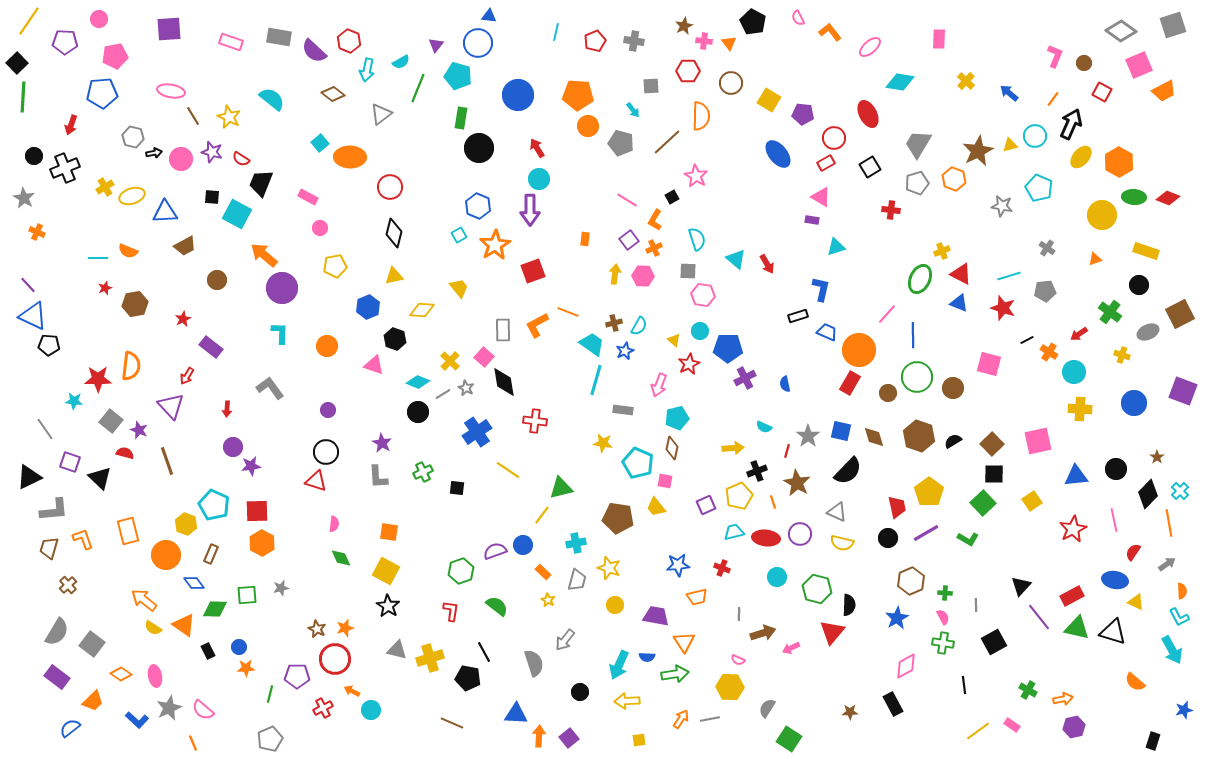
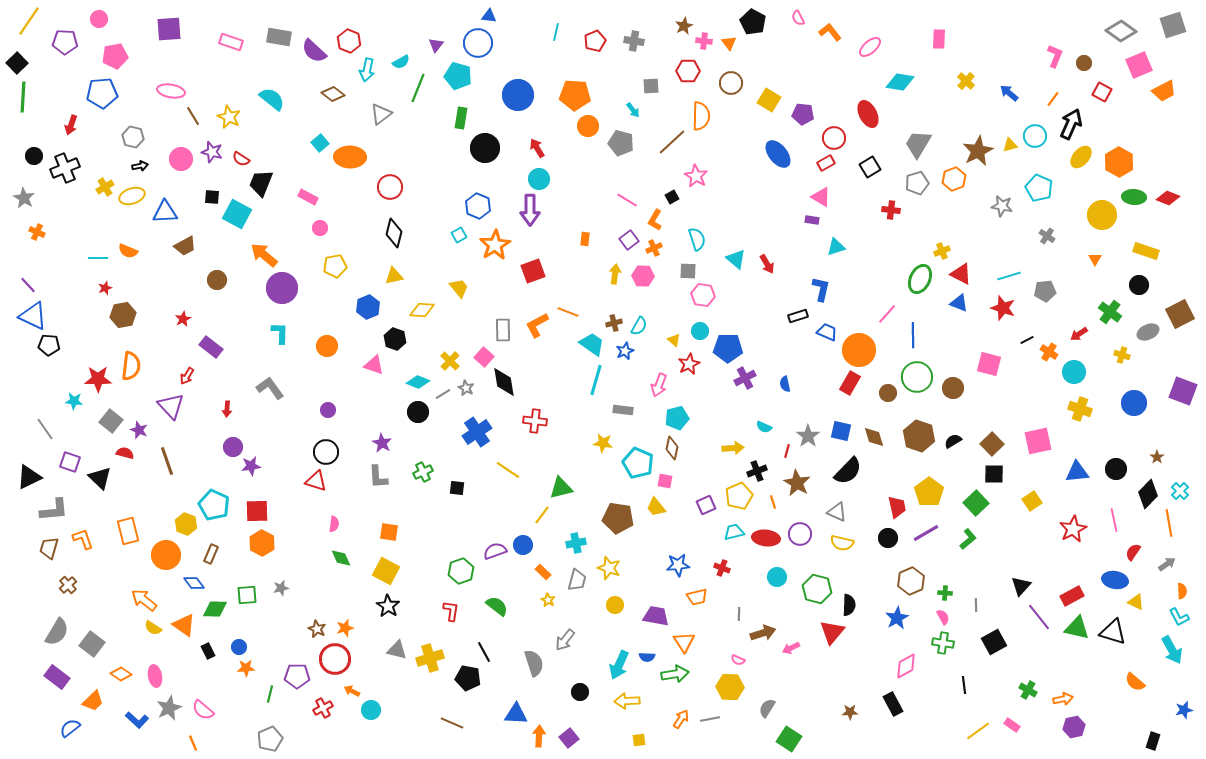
orange pentagon at (578, 95): moved 3 px left
brown line at (667, 142): moved 5 px right
black circle at (479, 148): moved 6 px right
black arrow at (154, 153): moved 14 px left, 13 px down
orange hexagon at (954, 179): rotated 20 degrees clockwise
gray cross at (1047, 248): moved 12 px up
orange triangle at (1095, 259): rotated 40 degrees counterclockwise
brown hexagon at (135, 304): moved 12 px left, 11 px down
yellow cross at (1080, 409): rotated 15 degrees clockwise
blue triangle at (1076, 476): moved 1 px right, 4 px up
green square at (983, 503): moved 7 px left
green L-shape at (968, 539): rotated 70 degrees counterclockwise
